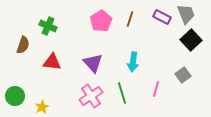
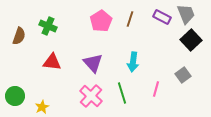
brown semicircle: moved 4 px left, 9 px up
pink cross: rotated 15 degrees counterclockwise
